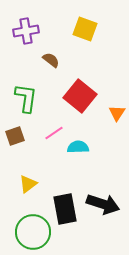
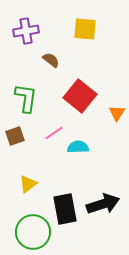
yellow square: rotated 15 degrees counterclockwise
black arrow: rotated 36 degrees counterclockwise
